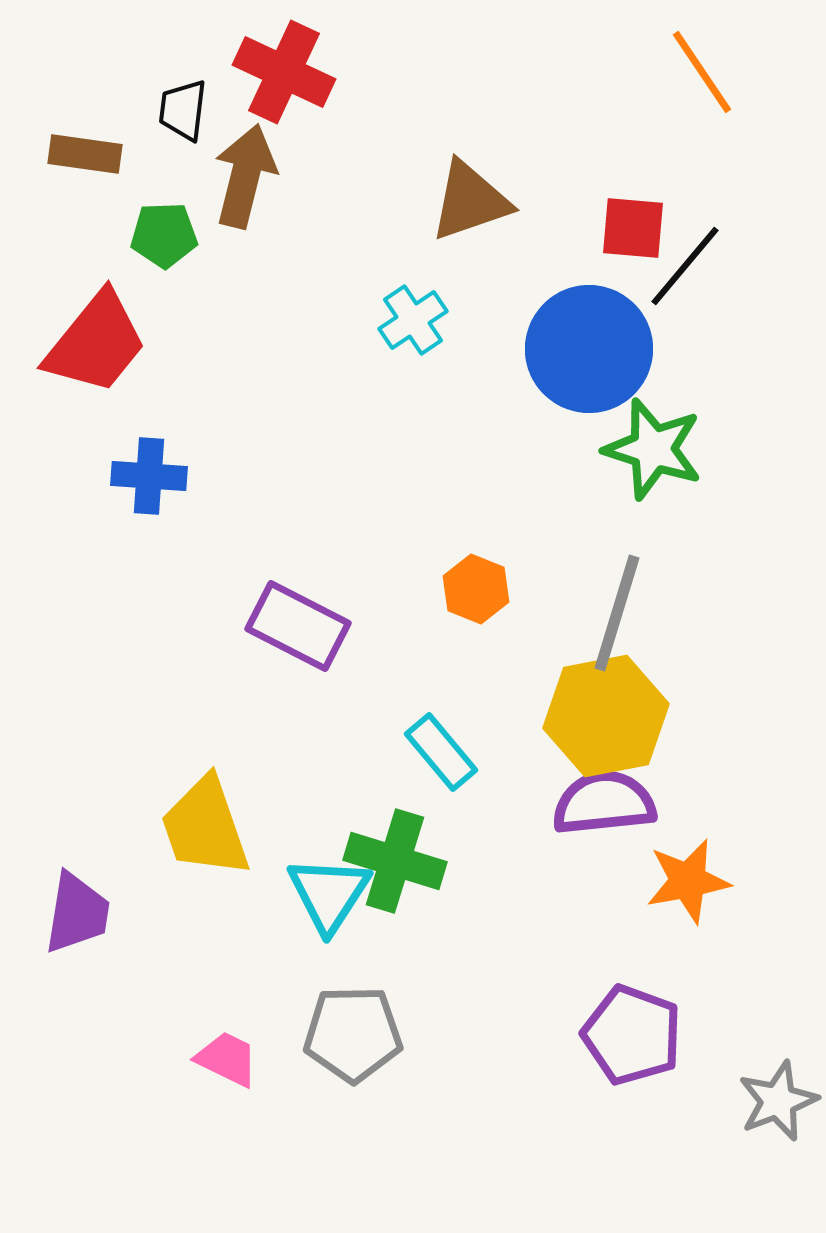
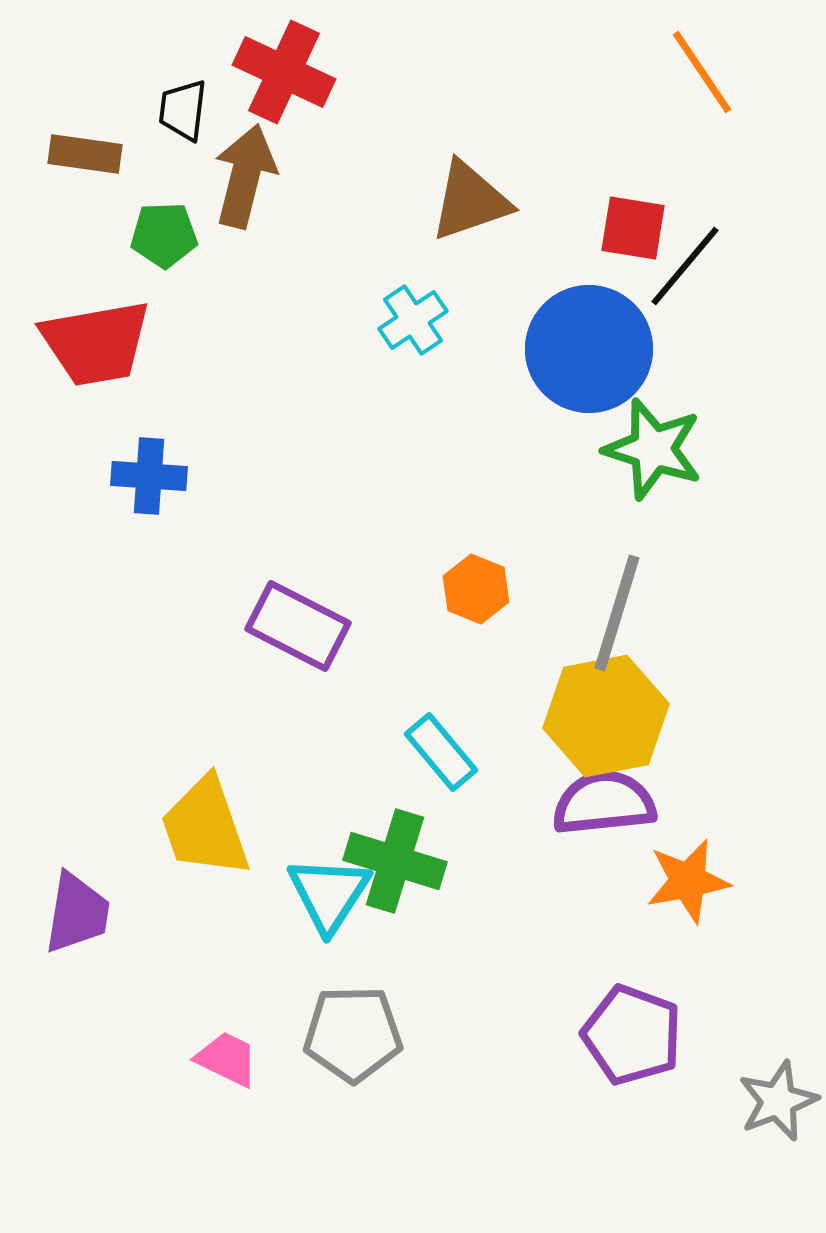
red square: rotated 4 degrees clockwise
red trapezoid: rotated 41 degrees clockwise
